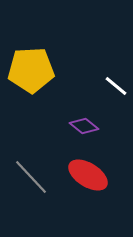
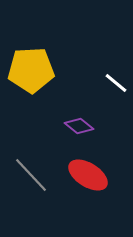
white line: moved 3 px up
purple diamond: moved 5 px left
gray line: moved 2 px up
